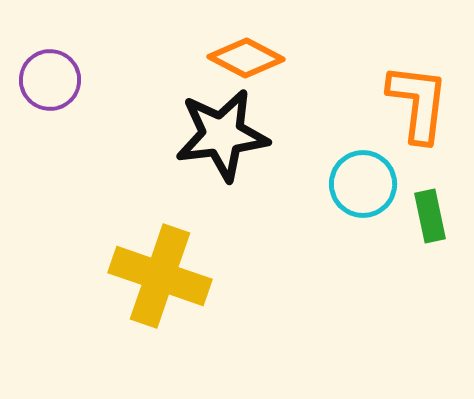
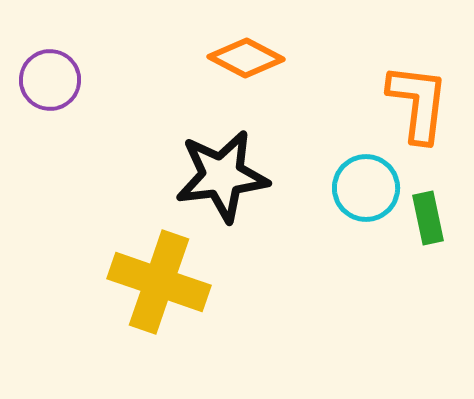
black star: moved 41 px down
cyan circle: moved 3 px right, 4 px down
green rectangle: moved 2 px left, 2 px down
yellow cross: moved 1 px left, 6 px down
